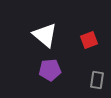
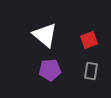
gray rectangle: moved 6 px left, 9 px up
